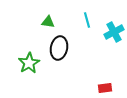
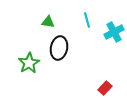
red rectangle: rotated 40 degrees counterclockwise
